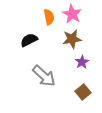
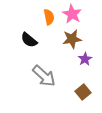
black semicircle: rotated 114 degrees counterclockwise
purple star: moved 3 px right, 3 px up
